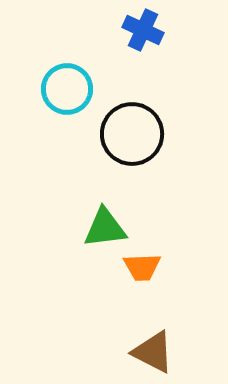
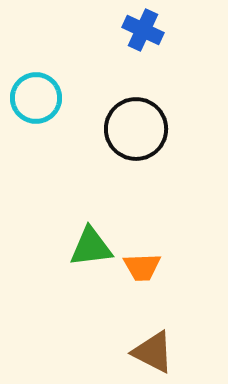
cyan circle: moved 31 px left, 9 px down
black circle: moved 4 px right, 5 px up
green triangle: moved 14 px left, 19 px down
